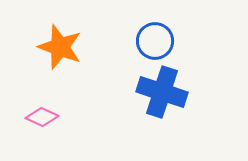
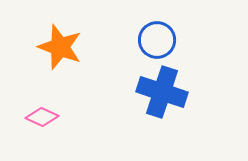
blue circle: moved 2 px right, 1 px up
